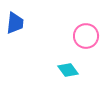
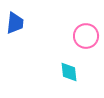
cyan diamond: moved 1 px right, 2 px down; rotated 30 degrees clockwise
